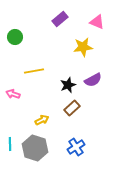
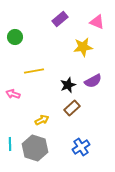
purple semicircle: moved 1 px down
blue cross: moved 5 px right
